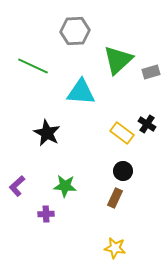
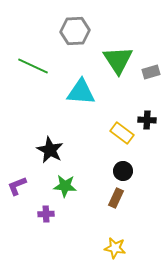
green triangle: rotated 20 degrees counterclockwise
black cross: moved 4 px up; rotated 30 degrees counterclockwise
black star: moved 3 px right, 17 px down
purple L-shape: rotated 20 degrees clockwise
brown rectangle: moved 1 px right
